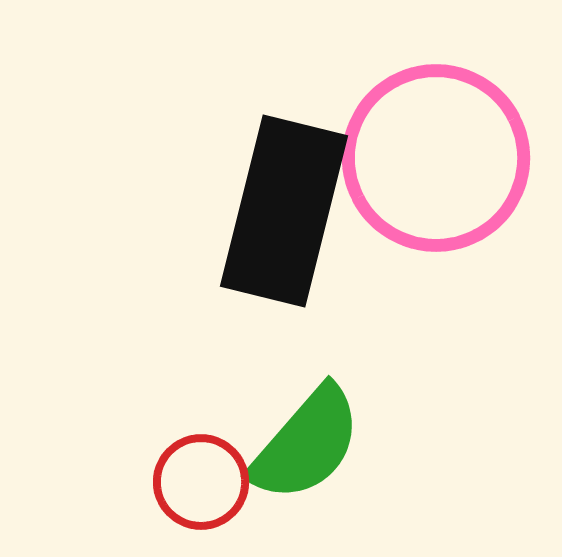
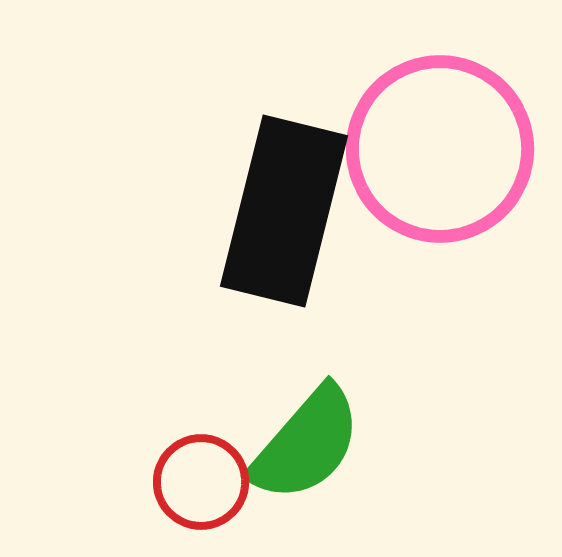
pink circle: moved 4 px right, 9 px up
